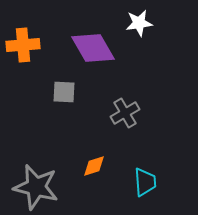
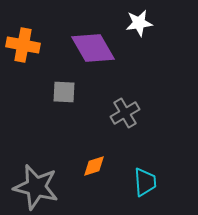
orange cross: rotated 16 degrees clockwise
